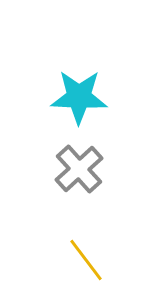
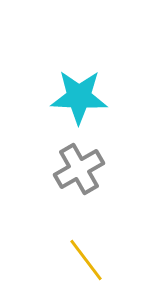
gray cross: rotated 12 degrees clockwise
